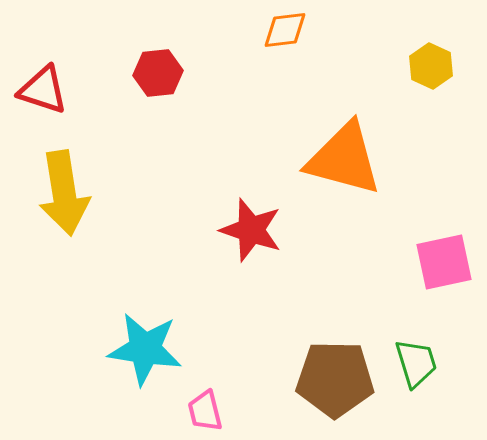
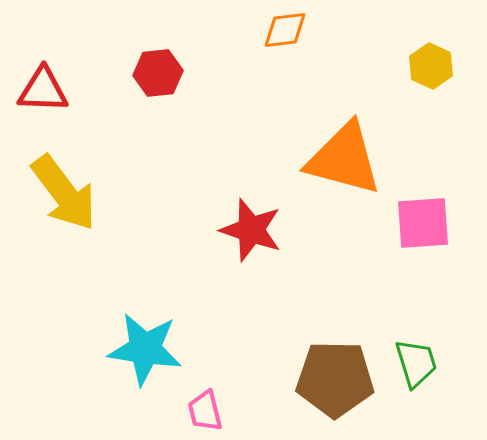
red triangle: rotated 16 degrees counterclockwise
yellow arrow: rotated 28 degrees counterclockwise
pink square: moved 21 px left, 39 px up; rotated 8 degrees clockwise
